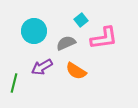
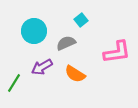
pink L-shape: moved 13 px right, 14 px down
orange semicircle: moved 1 px left, 3 px down
green line: rotated 18 degrees clockwise
